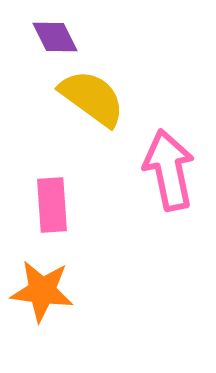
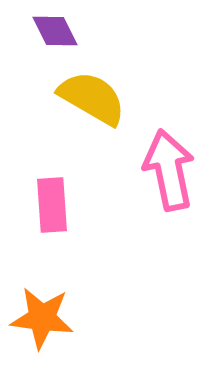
purple diamond: moved 6 px up
yellow semicircle: rotated 6 degrees counterclockwise
orange star: moved 27 px down
